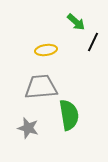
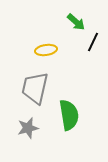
gray trapezoid: moved 6 px left, 1 px down; rotated 72 degrees counterclockwise
gray star: rotated 30 degrees counterclockwise
